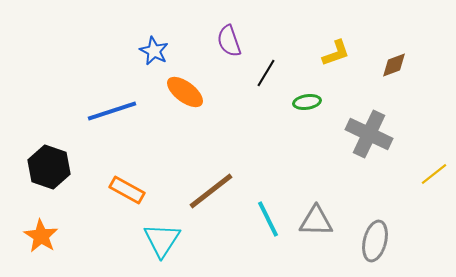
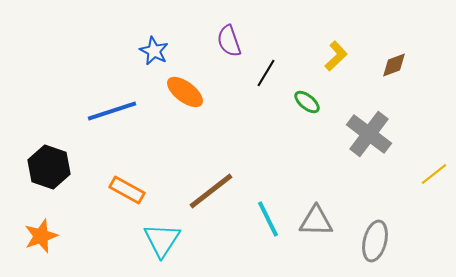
yellow L-shape: moved 3 px down; rotated 24 degrees counterclockwise
green ellipse: rotated 48 degrees clockwise
gray cross: rotated 12 degrees clockwise
orange star: rotated 20 degrees clockwise
